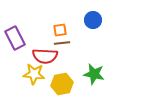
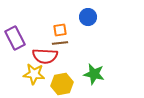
blue circle: moved 5 px left, 3 px up
brown line: moved 2 px left
